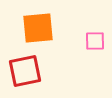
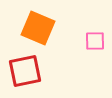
orange square: rotated 28 degrees clockwise
